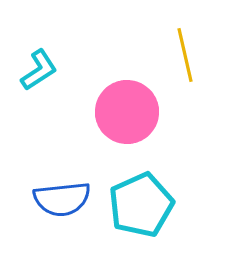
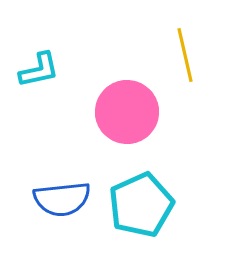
cyan L-shape: rotated 21 degrees clockwise
